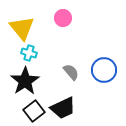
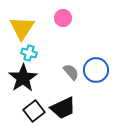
yellow triangle: rotated 12 degrees clockwise
blue circle: moved 8 px left
black star: moved 2 px left, 3 px up
